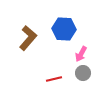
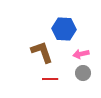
brown L-shape: moved 14 px right, 14 px down; rotated 60 degrees counterclockwise
pink arrow: rotated 49 degrees clockwise
red line: moved 4 px left; rotated 14 degrees clockwise
